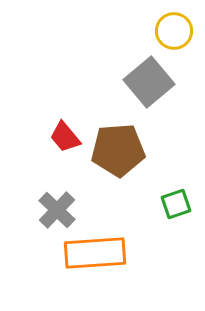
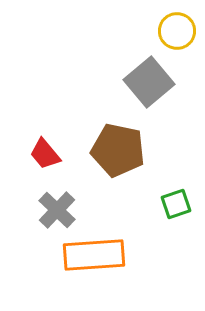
yellow circle: moved 3 px right
red trapezoid: moved 20 px left, 17 px down
brown pentagon: rotated 16 degrees clockwise
orange rectangle: moved 1 px left, 2 px down
